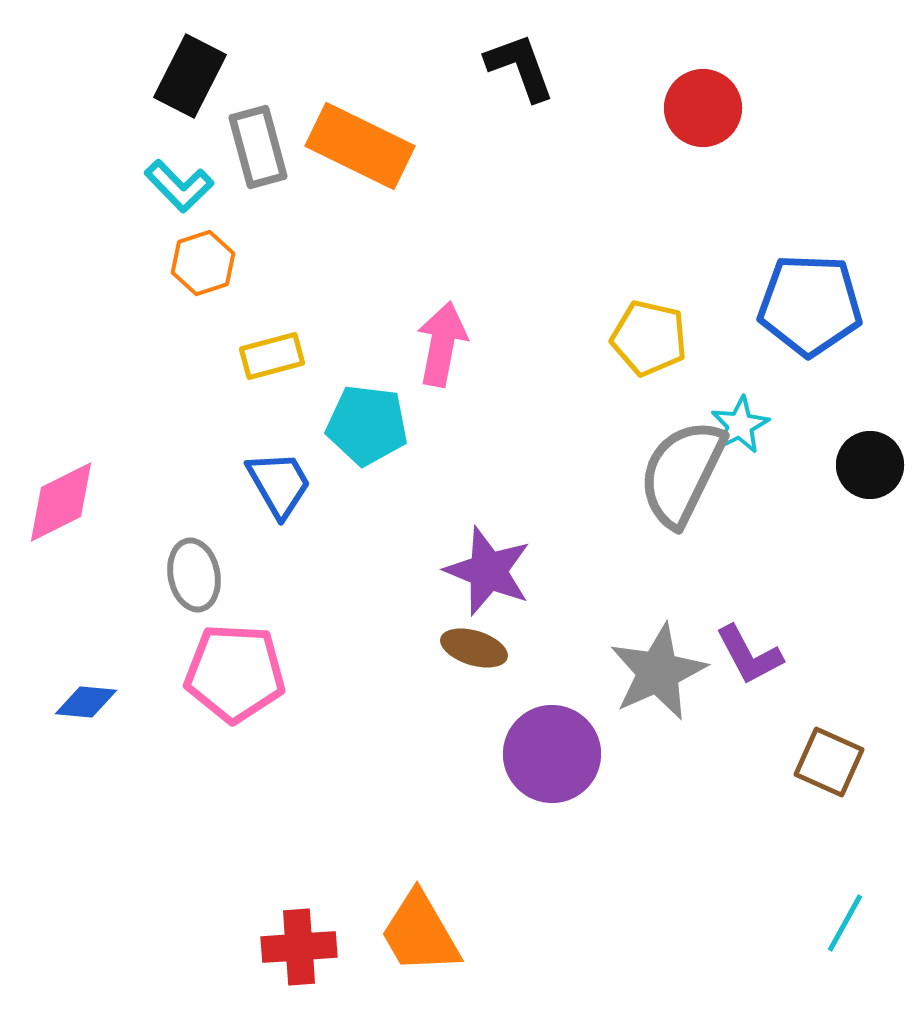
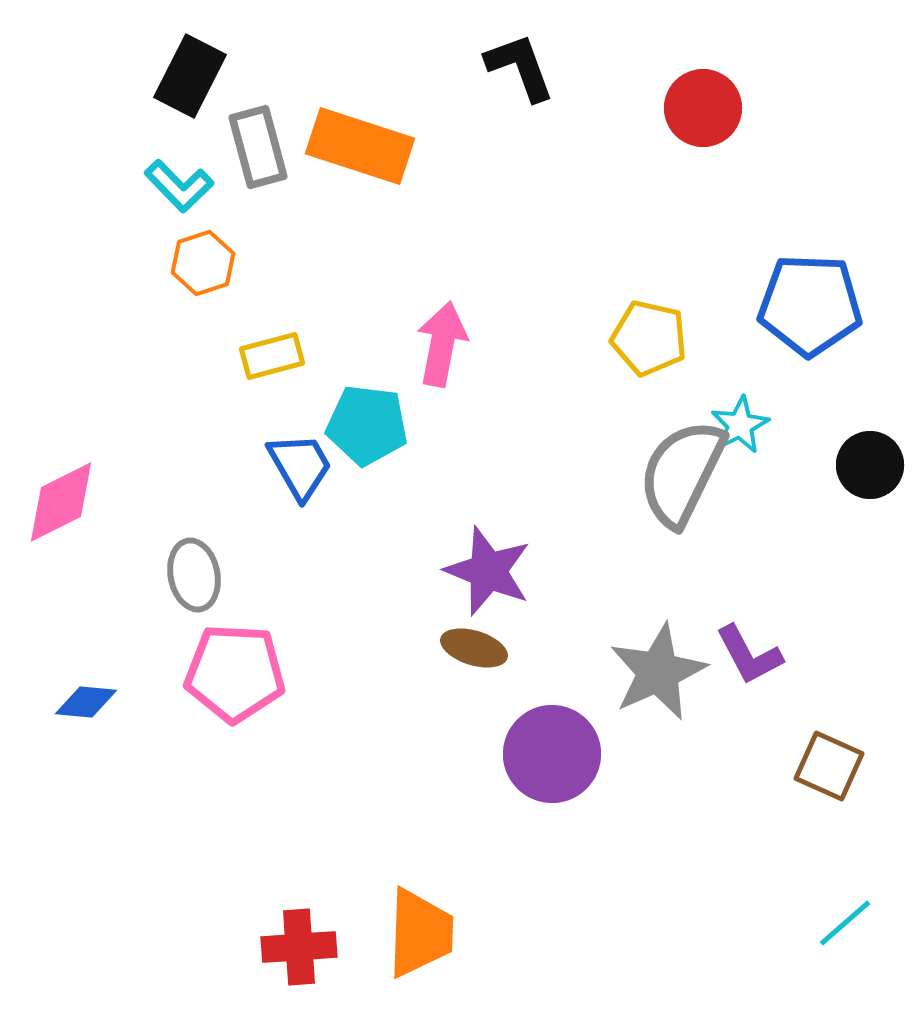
orange rectangle: rotated 8 degrees counterclockwise
blue trapezoid: moved 21 px right, 18 px up
brown square: moved 4 px down
cyan line: rotated 20 degrees clockwise
orange trapezoid: rotated 148 degrees counterclockwise
